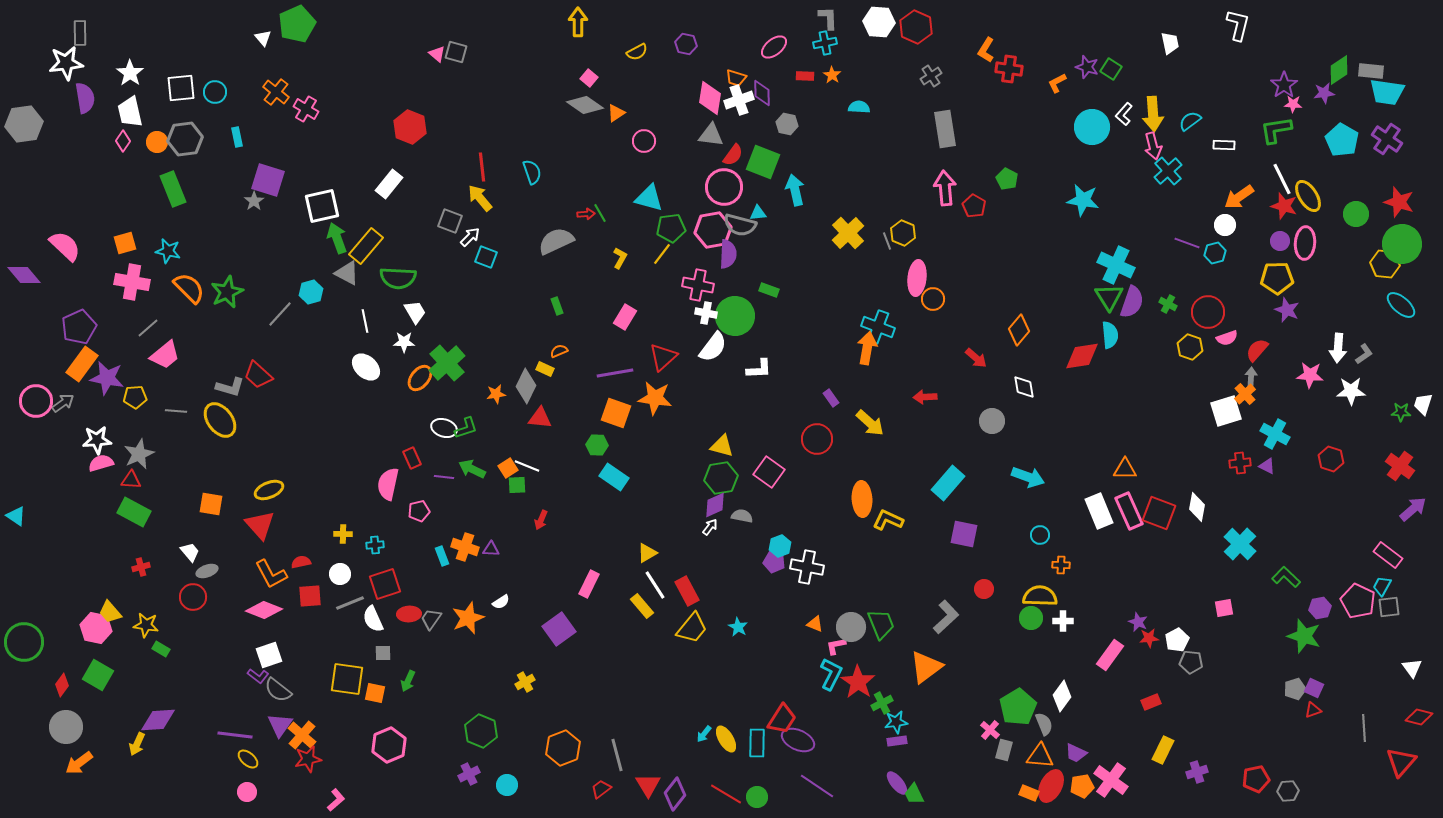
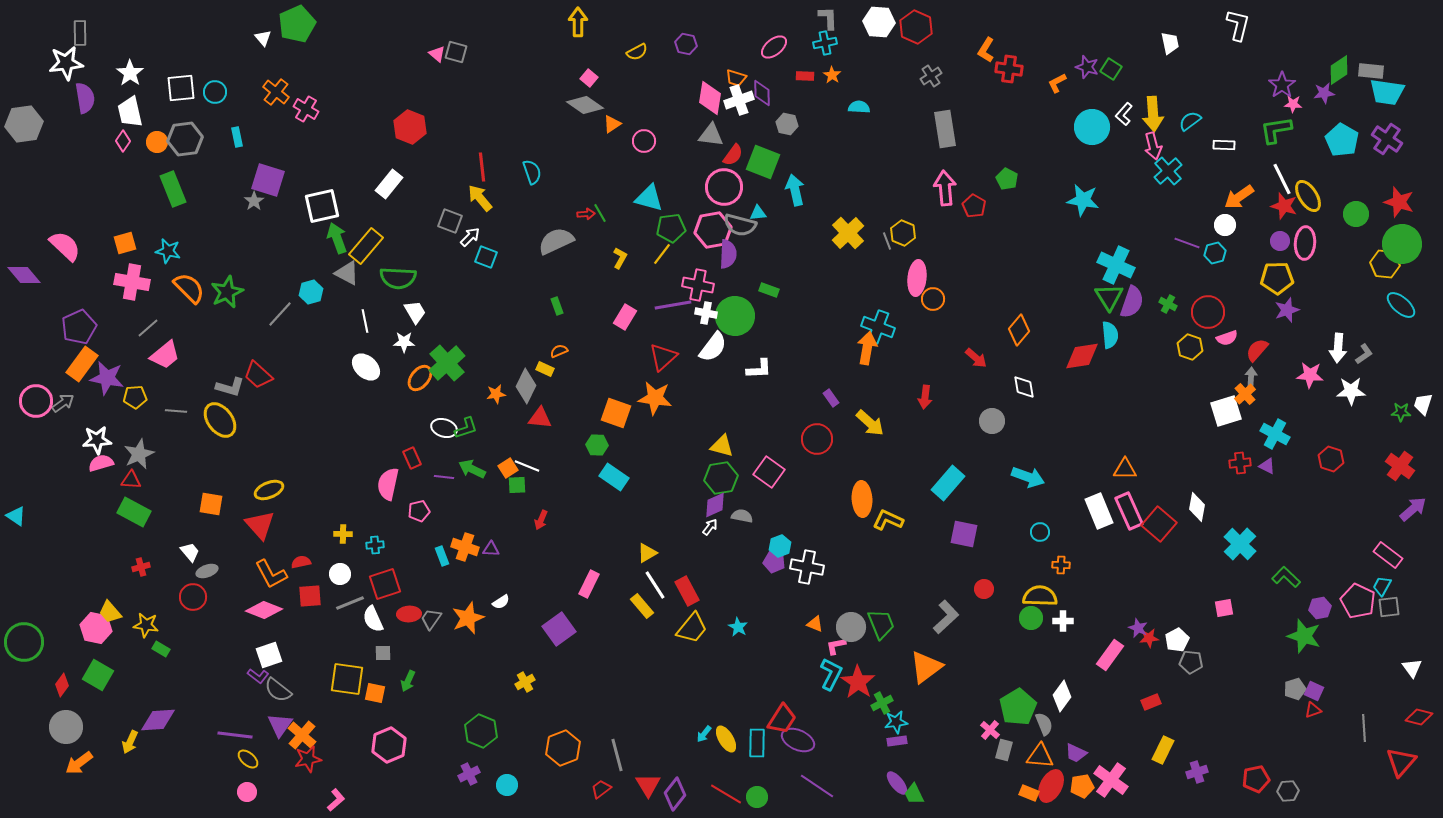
purple star at (1284, 85): moved 2 px left
orange triangle at (616, 113): moved 4 px left, 11 px down
purple star at (1287, 310): rotated 30 degrees clockwise
purple line at (615, 373): moved 58 px right, 68 px up
red arrow at (925, 397): rotated 80 degrees counterclockwise
red square at (1159, 513): moved 11 px down; rotated 20 degrees clockwise
cyan circle at (1040, 535): moved 3 px up
purple star at (1138, 622): moved 6 px down
purple square at (1314, 688): moved 3 px down
yellow arrow at (137, 744): moved 7 px left, 2 px up
